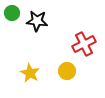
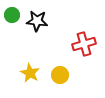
green circle: moved 2 px down
red cross: rotated 10 degrees clockwise
yellow circle: moved 7 px left, 4 px down
